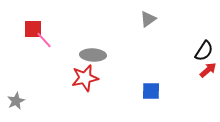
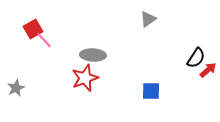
red square: rotated 30 degrees counterclockwise
black semicircle: moved 8 px left, 7 px down
red star: rotated 8 degrees counterclockwise
gray star: moved 13 px up
